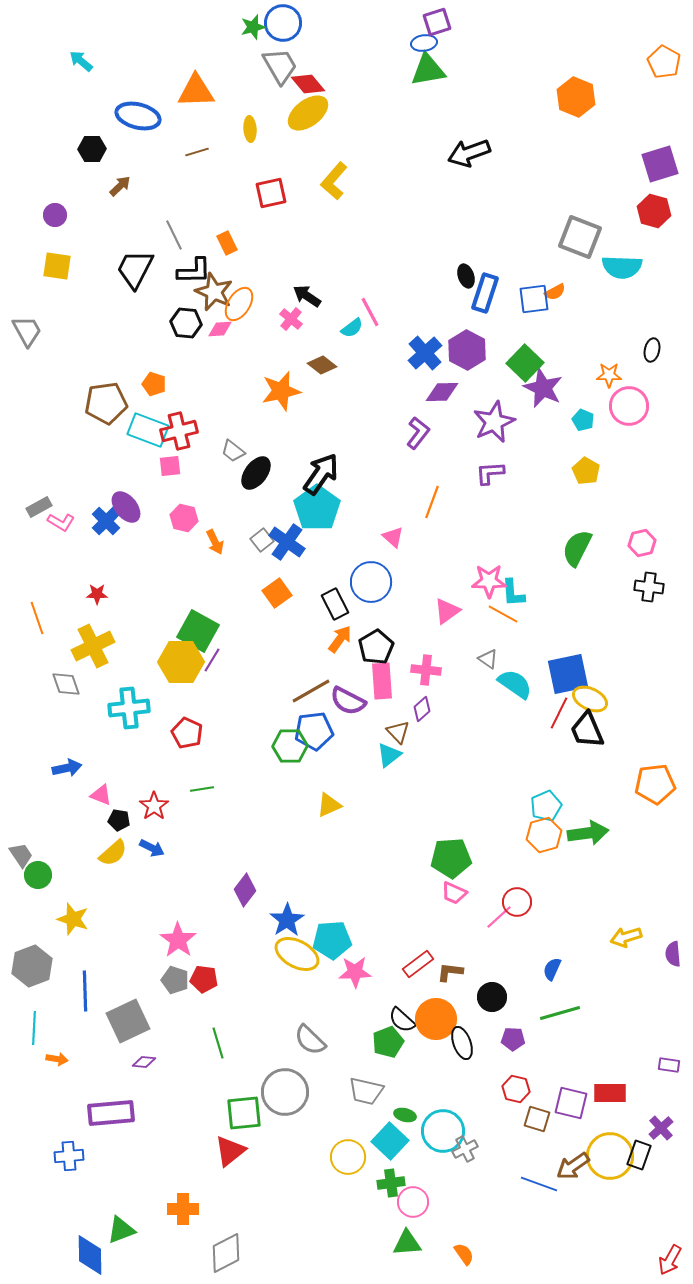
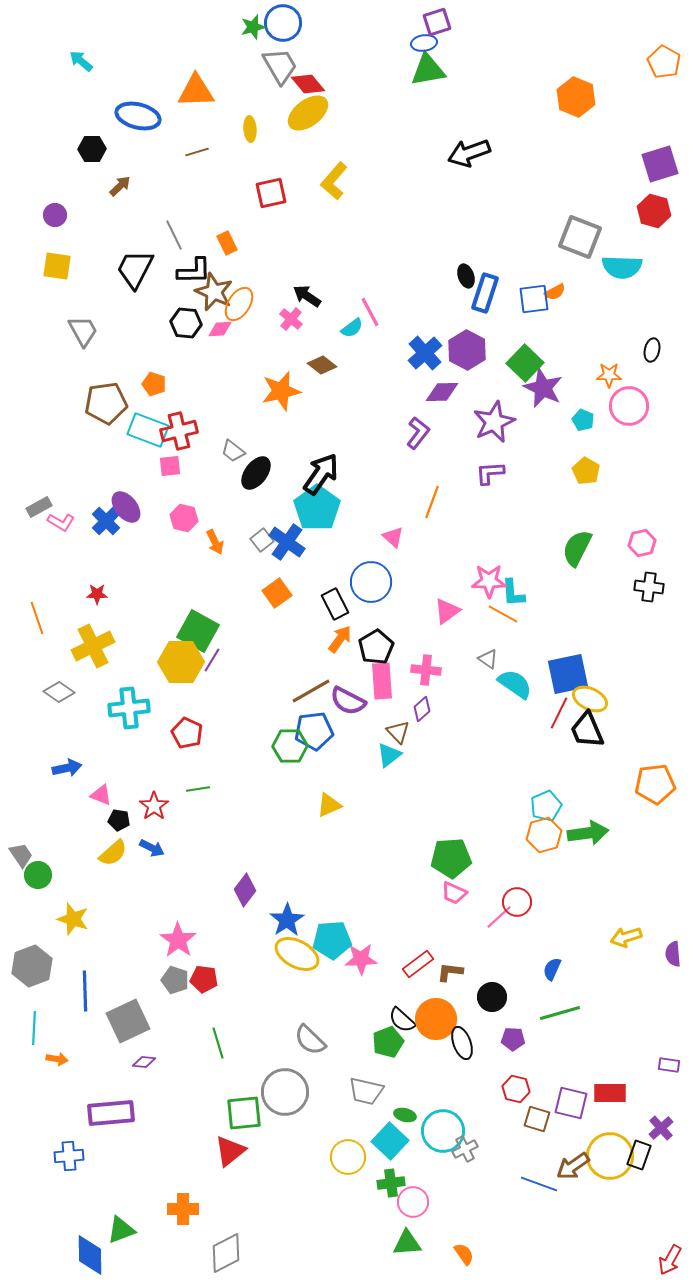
gray trapezoid at (27, 331): moved 56 px right
gray diamond at (66, 684): moved 7 px left, 8 px down; rotated 36 degrees counterclockwise
green line at (202, 789): moved 4 px left
pink star at (355, 972): moved 6 px right, 13 px up
